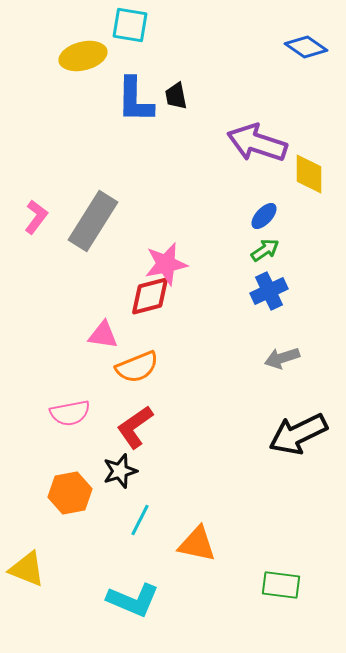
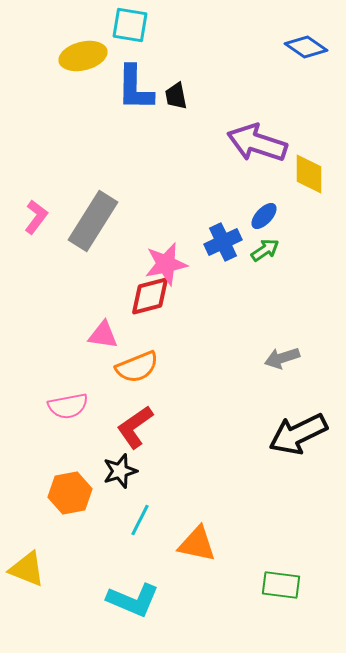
blue L-shape: moved 12 px up
blue cross: moved 46 px left, 49 px up
pink semicircle: moved 2 px left, 7 px up
